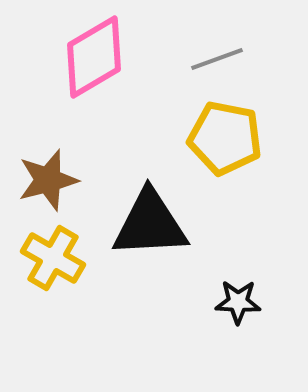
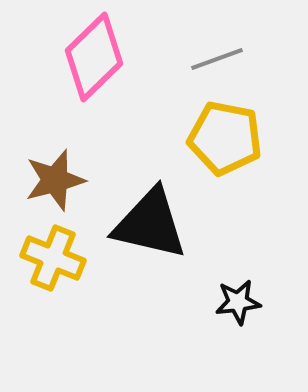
pink diamond: rotated 14 degrees counterclockwise
brown star: moved 7 px right
black triangle: rotated 16 degrees clockwise
yellow cross: rotated 8 degrees counterclockwise
black star: rotated 9 degrees counterclockwise
